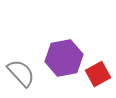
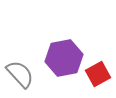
gray semicircle: moved 1 px left, 1 px down
